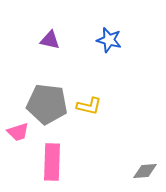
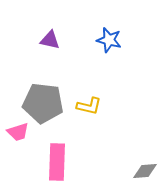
gray pentagon: moved 4 px left, 1 px up
pink rectangle: moved 5 px right
